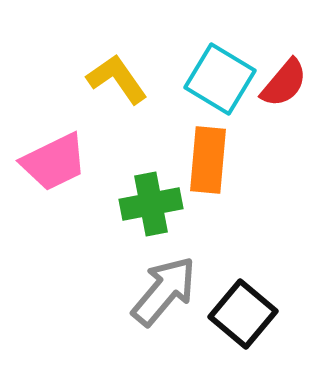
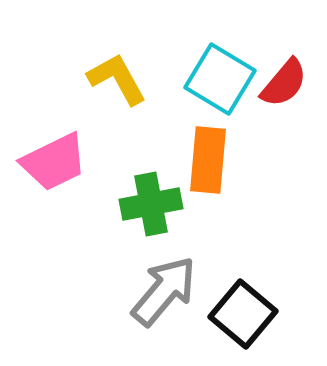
yellow L-shape: rotated 6 degrees clockwise
